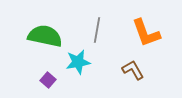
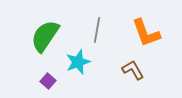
green semicircle: rotated 68 degrees counterclockwise
cyan star: rotated 10 degrees counterclockwise
purple square: moved 1 px down
